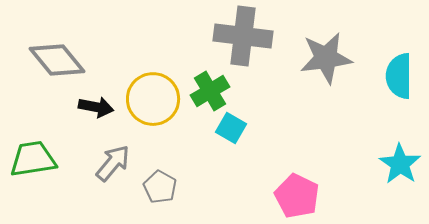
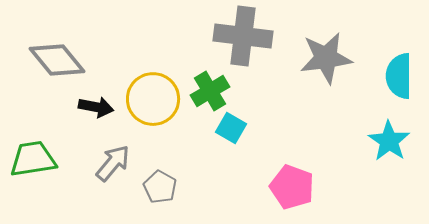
cyan star: moved 11 px left, 23 px up
pink pentagon: moved 5 px left, 9 px up; rotated 6 degrees counterclockwise
